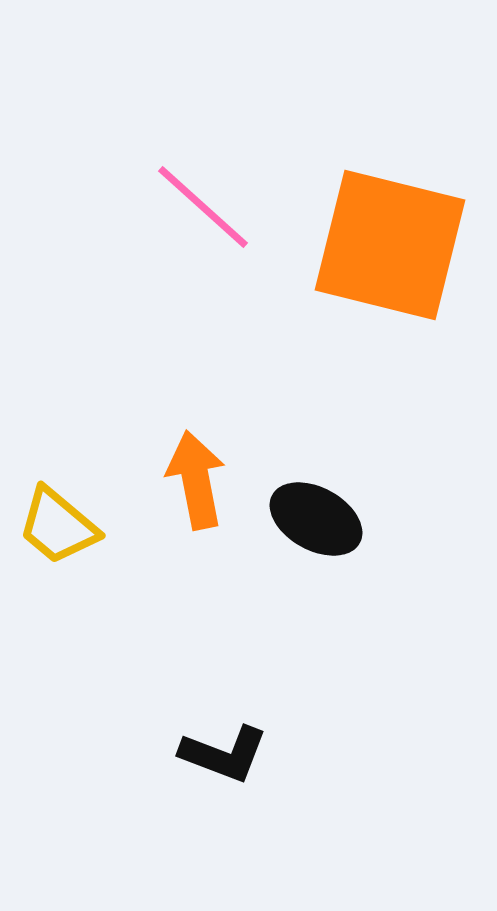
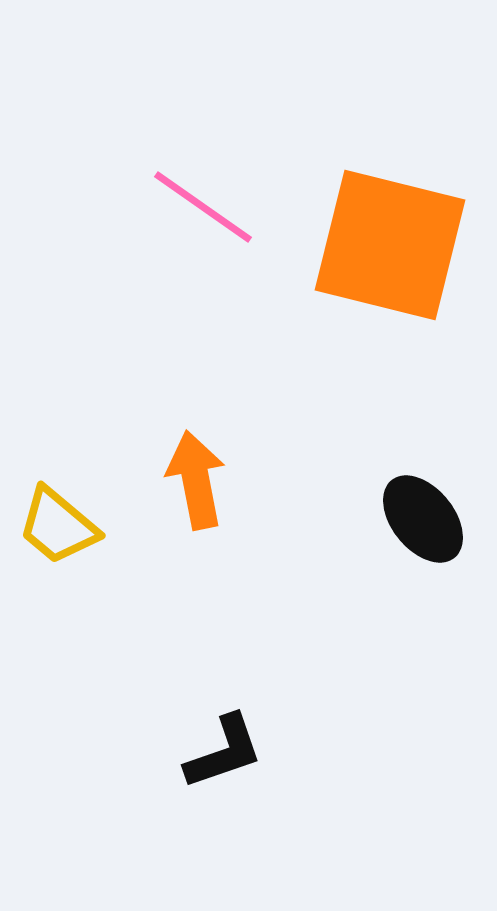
pink line: rotated 7 degrees counterclockwise
black ellipse: moved 107 px right; rotated 22 degrees clockwise
black L-shape: moved 2 px up; rotated 40 degrees counterclockwise
